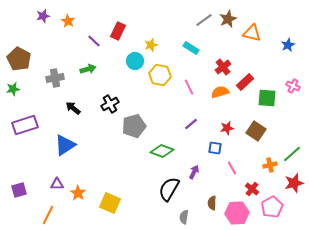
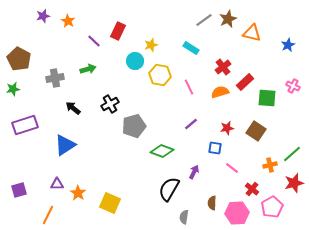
pink line at (232, 168): rotated 24 degrees counterclockwise
